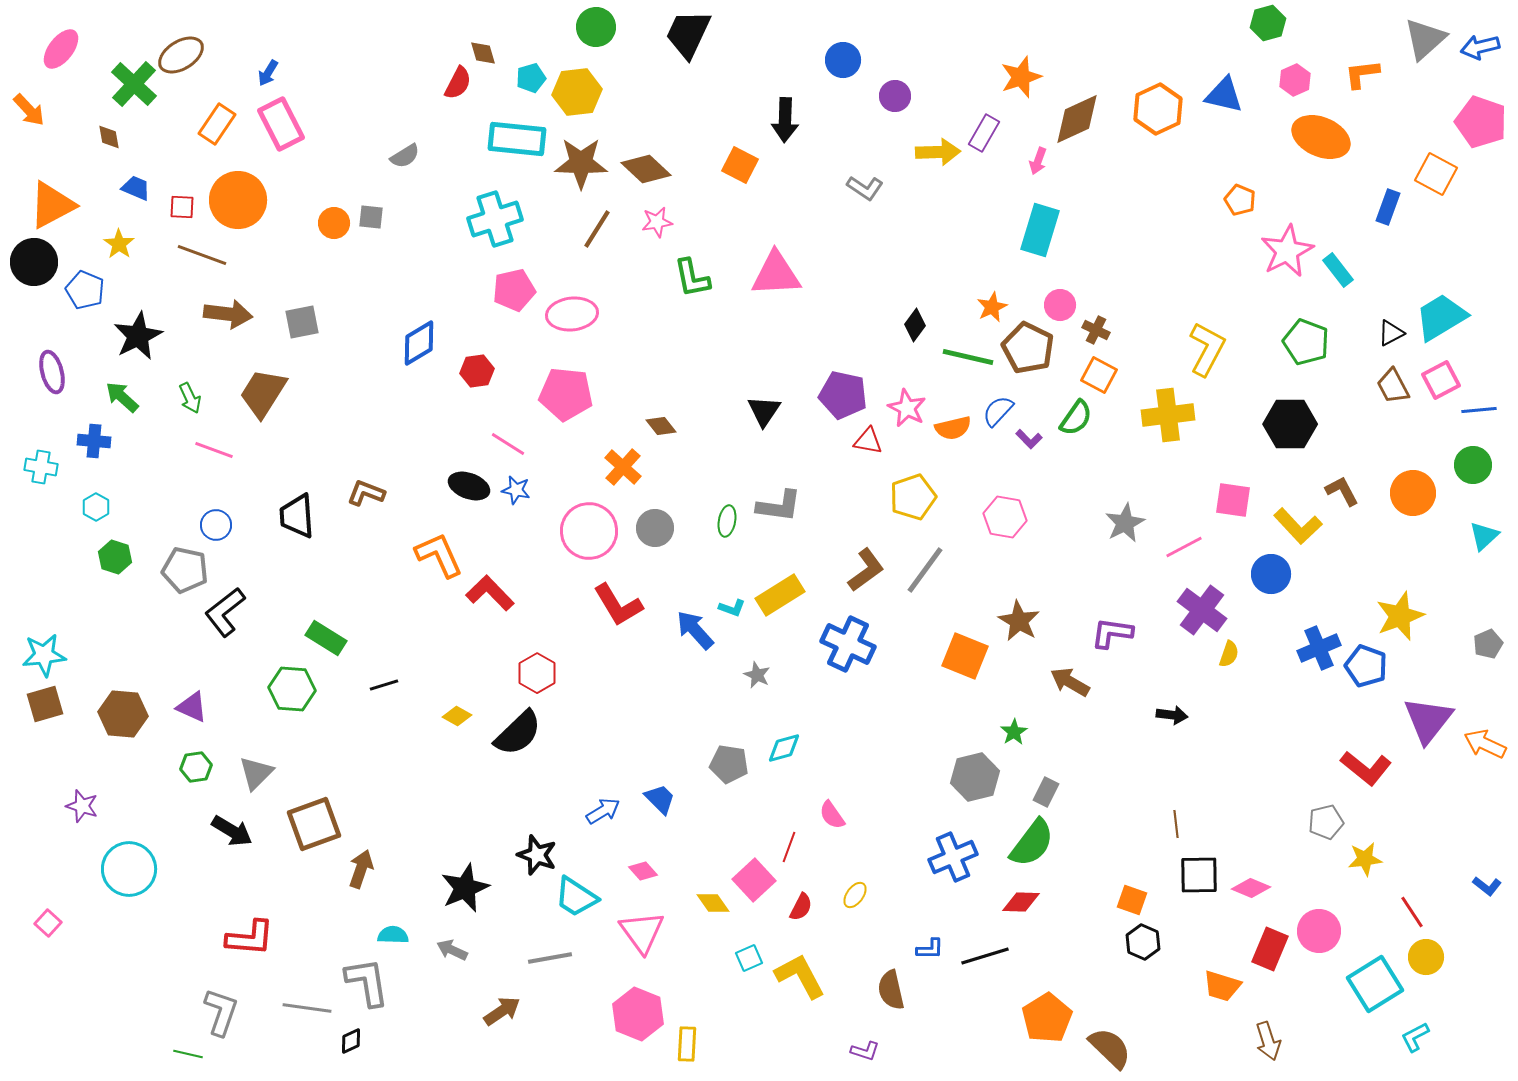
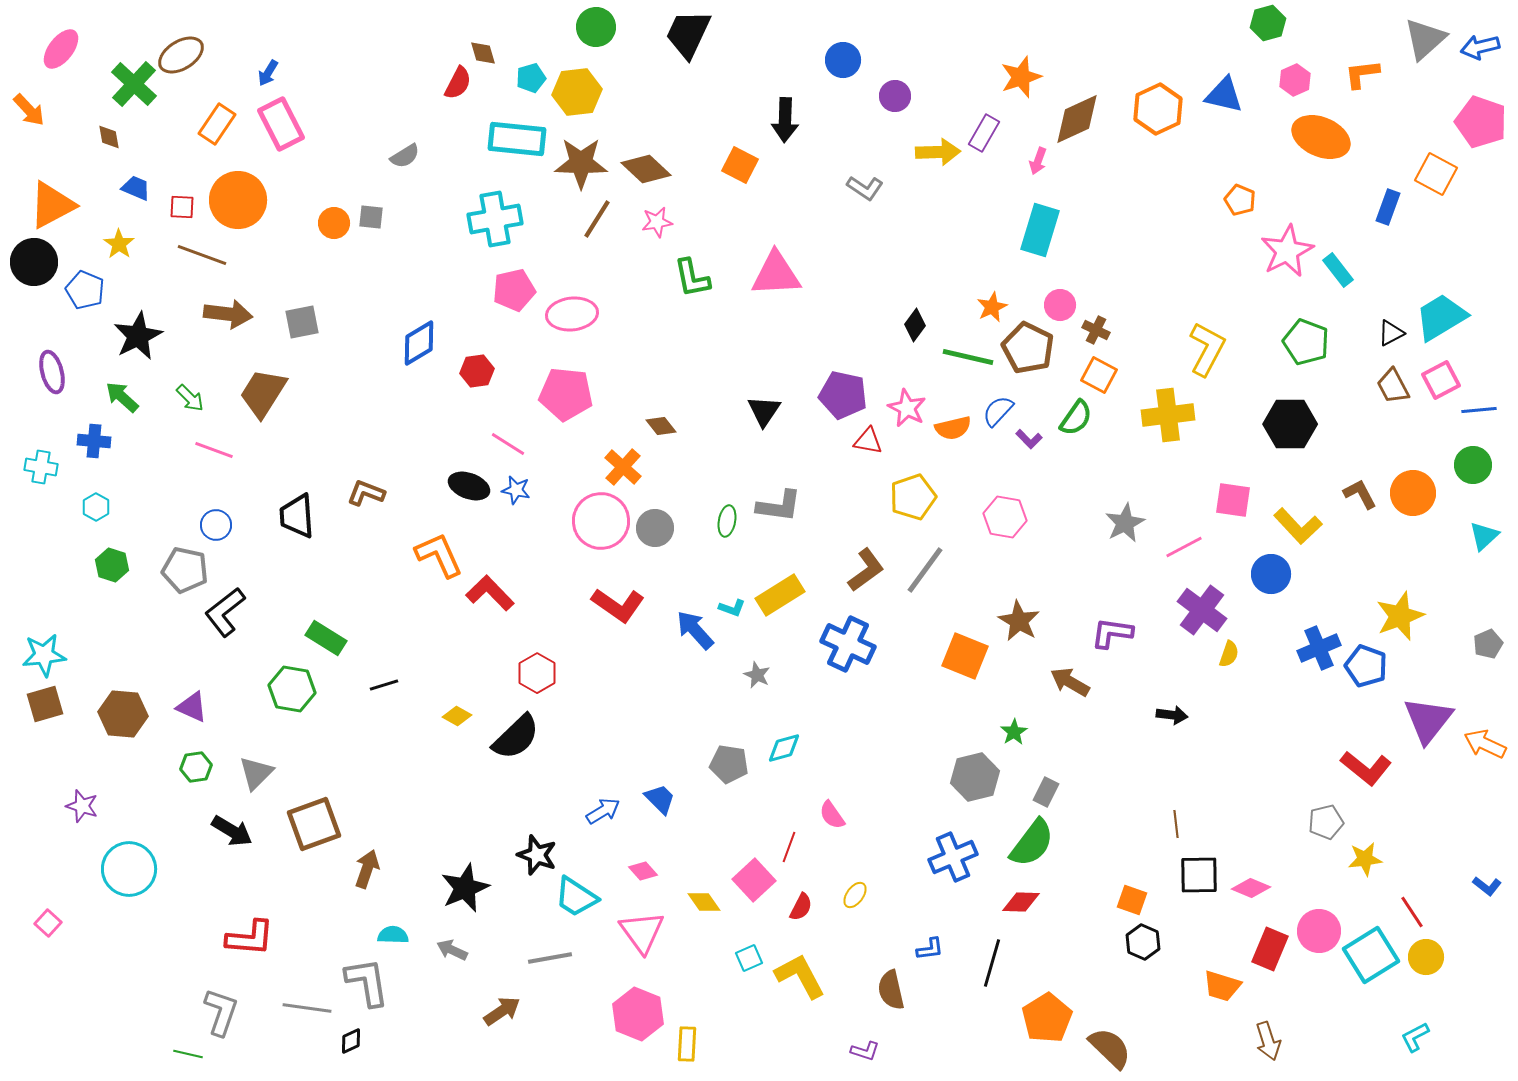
cyan cross at (495, 219): rotated 8 degrees clockwise
brown line at (597, 229): moved 10 px up
green arrow at (190, 398): rotated 20 degrees counterclockwise
brown L-shape at (1342, 491): moved 18 px right, 3 px down
pink circle at (589, 531): moved 12 px right, 10 px up
green hexagon at (115, 557): moved 3 px left, 8 px down
red L-shape at (618, 605): rotated 24 degrees counterclockwise
green hexagon at (292, 689): rotated 6 degrees clockwise
black semicircle at (518, 733): moved 2 px left, 4 px down
brown arrow at (361, 869): moved 6 px right
yellow diamond at (713, 903): moved 9 px left, 1 px up
blue L-shape at (930, 949): rotated 8 degrees counterclockwise
black line at (985, 956): moved 7 px right, 7 px down; rotated 57 degrees counterclockwise
cyan square at (1375, 984): moved 4 px left, 29 px up
